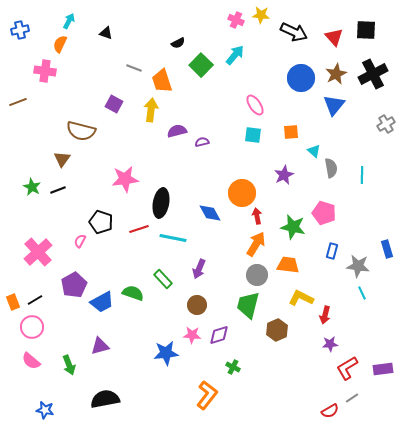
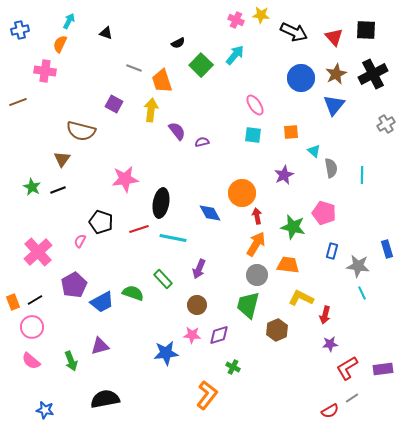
purple semicircle at (177, 131): rotated 66 degrees clockwise
green arrow at (69, 365): moved 2 px right, 4 px up
